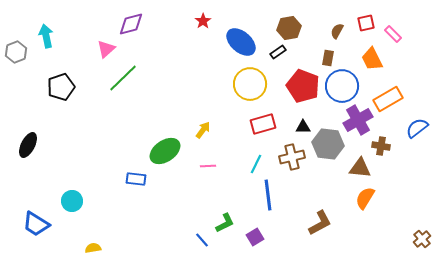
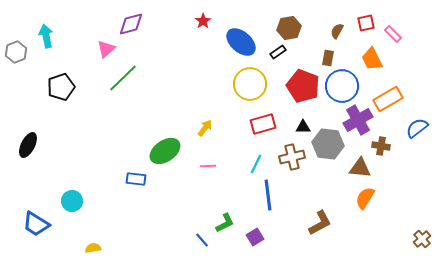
yellow arrow at (203, 130): moved 2 px right, 2 px up
